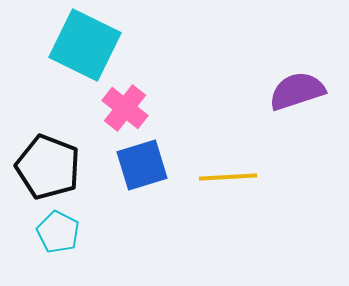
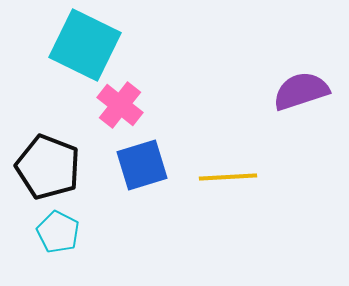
purple semicircle: moved 4 px right
pink cross: moved 5 px left, 3 px up
